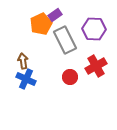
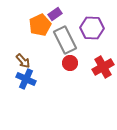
purple rectangle: moved 1 px up
orange pentagon: moved 1 px left, 1 px down
purple hexagon: moved 2 px left, 1 px up
brown arrow: rotated 147 degrees clockwise
red cross: moved 7 px right, 1 px down
red circle: moved 14 px up
